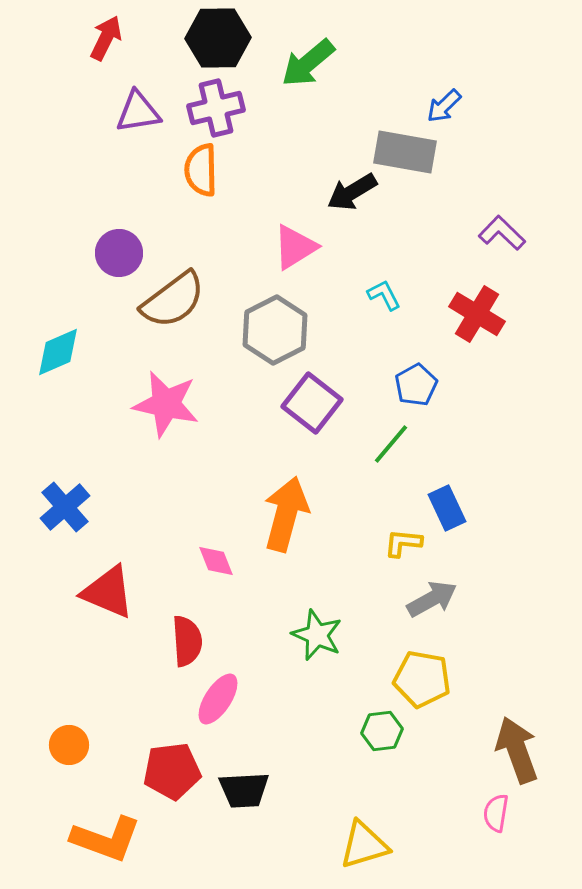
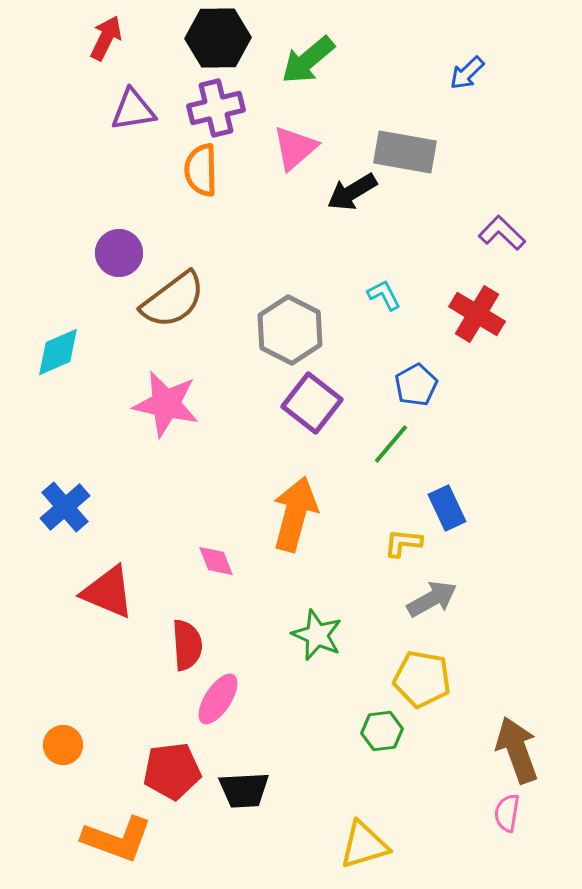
green arrow: moved 3 px up
blue arrow: moved 23 px right, 33 px up
purple triangle: moved 5 px left, 2 px up
pink triangle: moved 99 px up; rotated 9 degrees counterclockwise
gray hexagon: moved 15 px right; rotated 6 degrees counterclockwise
orange arrow: moved 9 px right
red semicircle: moved 4 px down
orange circle: moved 6 px left
pink semicircle: moved 11 px right
orange L-shape: moved 11 px right
